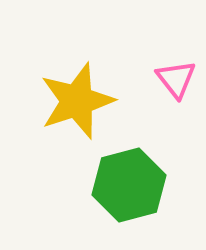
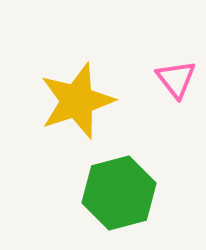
green hexagon: moved 10 px left, 8 px down
